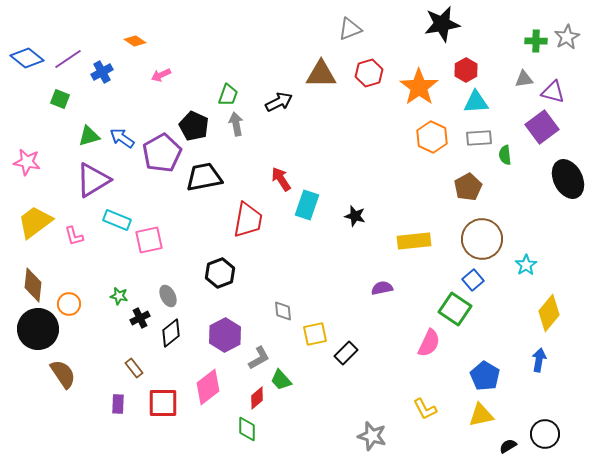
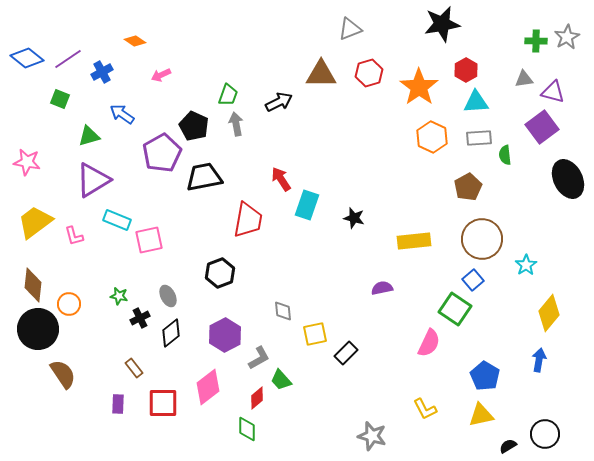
blue arrow at (122, 138): moved 24 px up
black star at (355, 216): moved 1 px left, 2 px down
